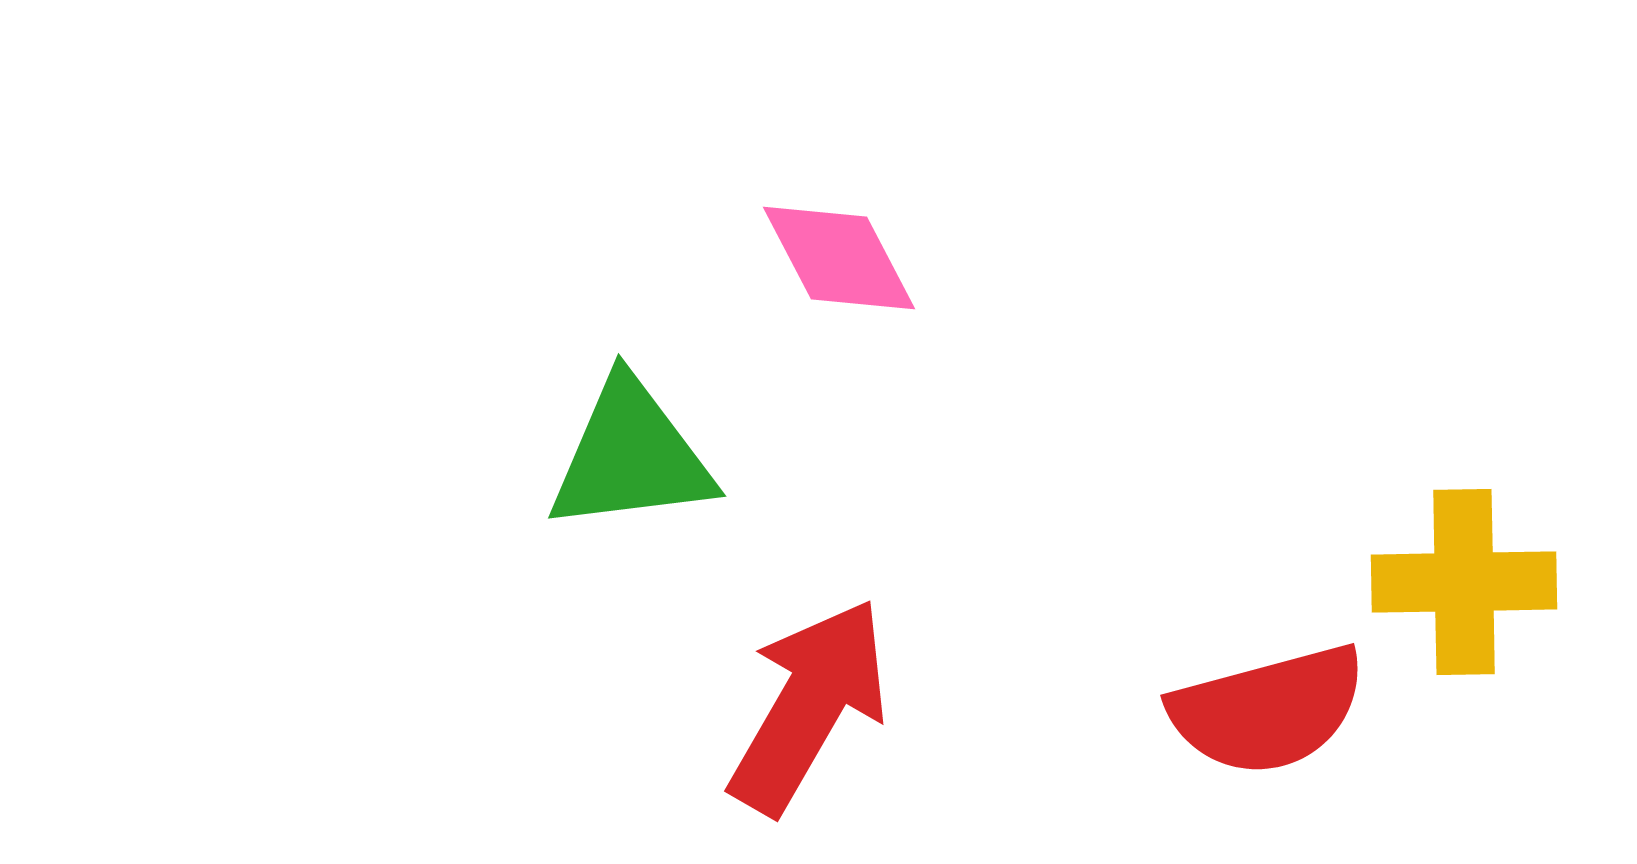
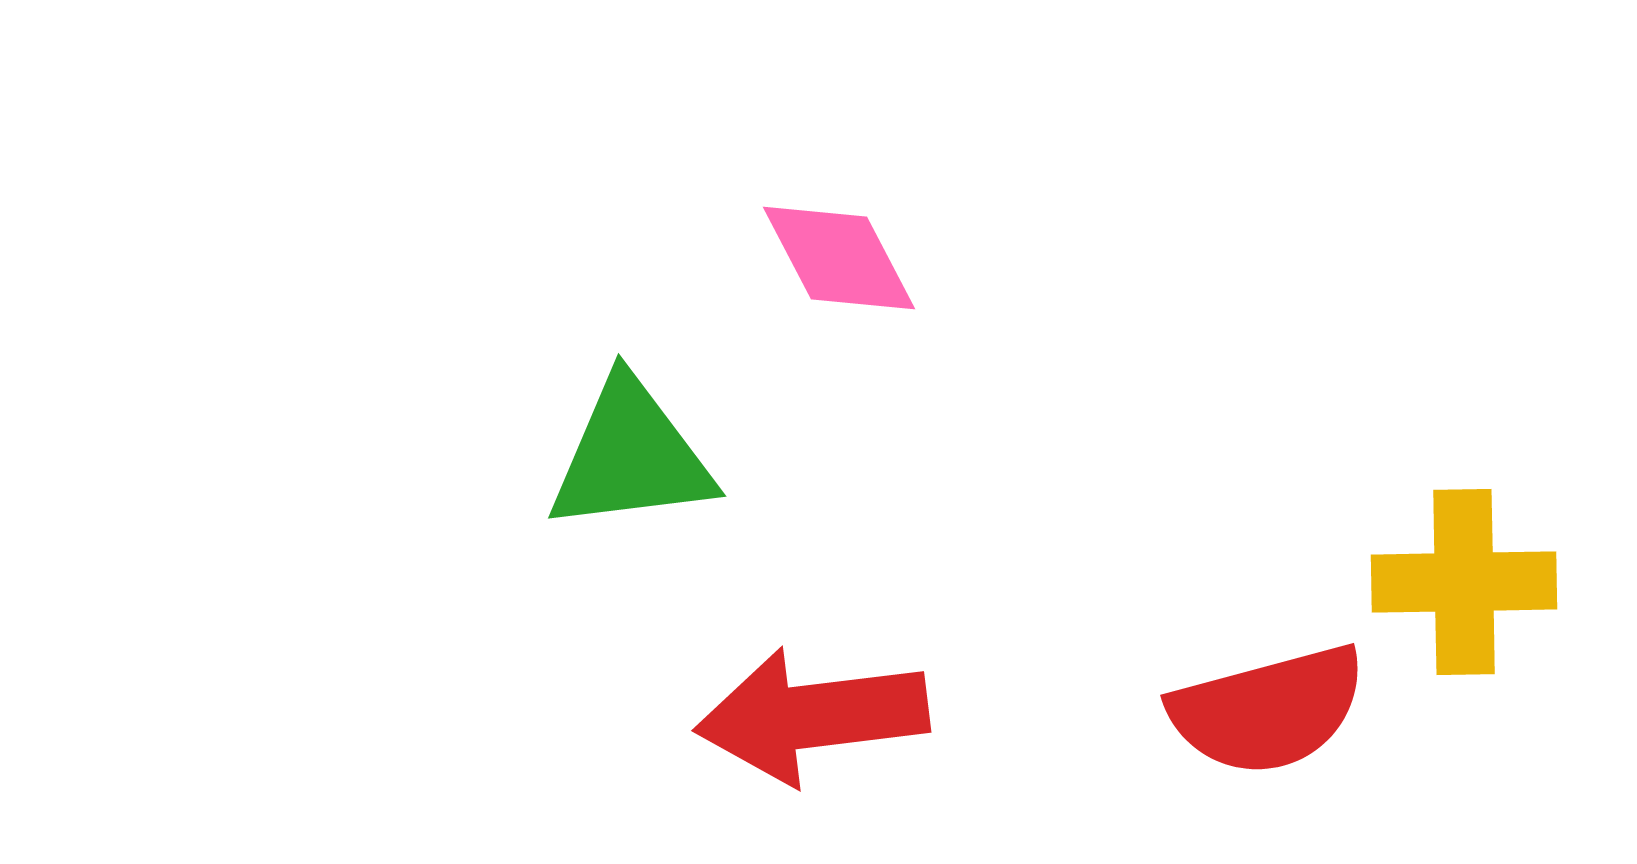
red arrow: moved 3 px right, 10 px down; rotated 127 degrees counterclockwise
